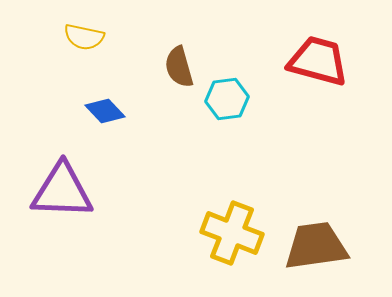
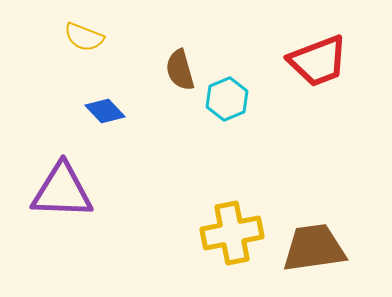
yellow semicircle: rotated 9 degrees clockwise
red trapezoid: rotated 144 degrees clockwise
brown semicircle: moved 1 px right, 3 px down
cyan hexagon: rotated 15 degrees counterclockwise
yellow cross: rotated 32 degrees counterclockwise
brown trapezoid: moved 2 px left, 2 px down
